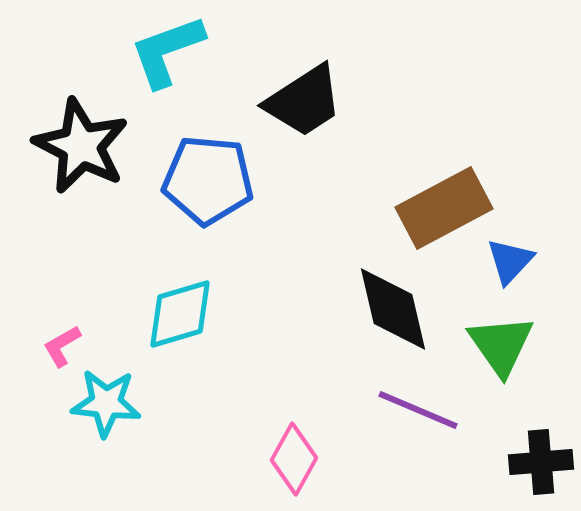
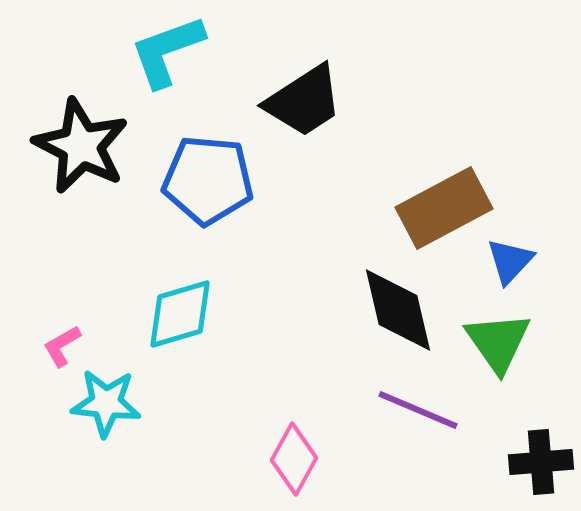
black diamond: moved 5 px right, 1 px down
green triangle: moved 3 px left, 3 px up
